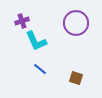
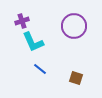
purple circle: moved 2 px left, 3 px down
cyan L-shape: moved 3 px left, 1 px down
